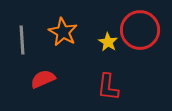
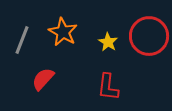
red circle: moved 9 px right, 6 px down
gray line: rotated 24 degrees clockwise
red semicircle: rotated 25 degrees counterclockwise
